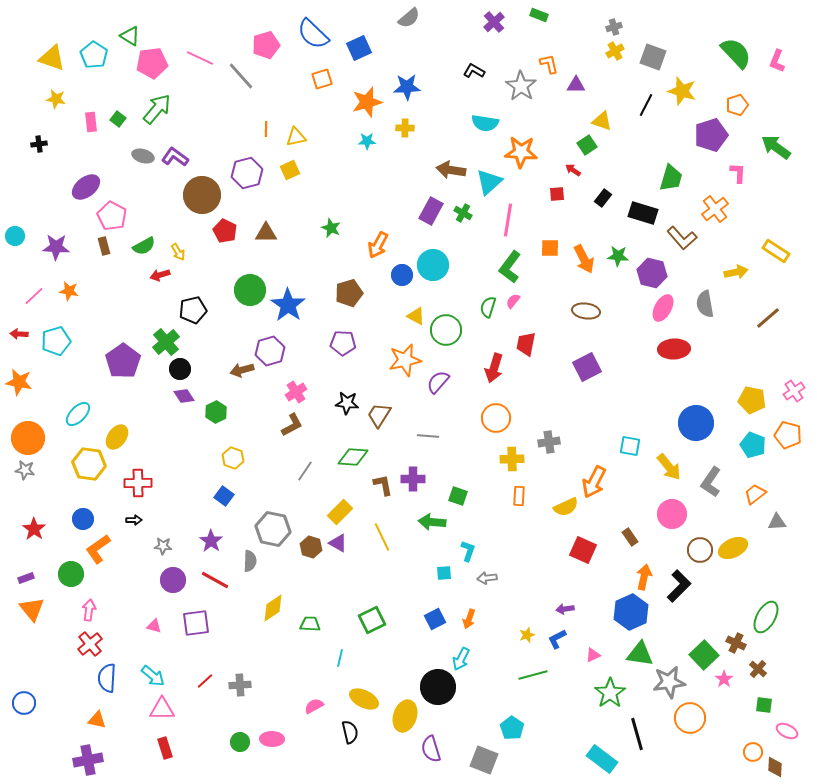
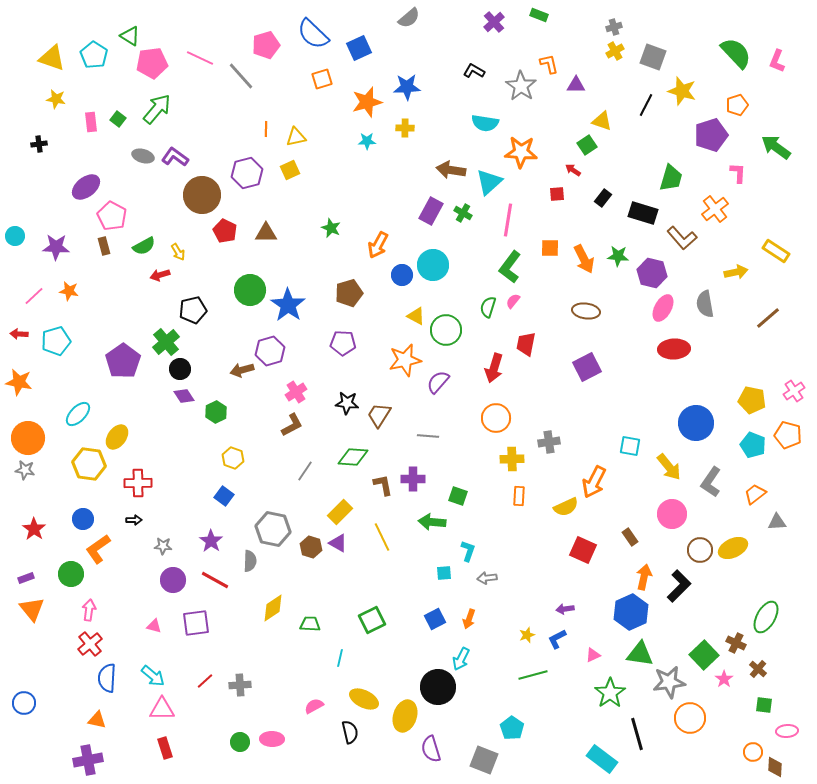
pink ellipse at (787, 731): rotated 30 degrees counterclockwise
